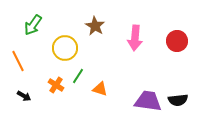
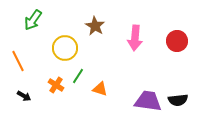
green arrow: moved 5 px up
